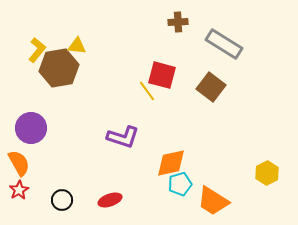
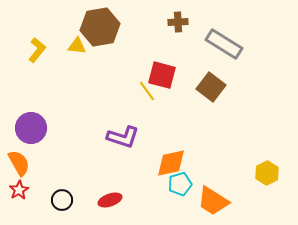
brown hexagon: moved 41 px right, 41 px up
